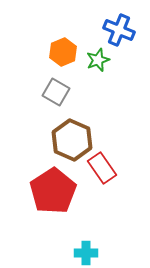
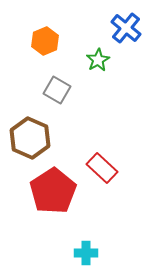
blue cross: moved 7 px right, 2 px up; rotated 16 degrees clockwise
orange hexagon: moved 18 px left, 11 px up
green star: rotated 10 degrees counterclockwise
gray square: moved 1 px right, 2 px up
brown hexagon: moved 42 px left, 2 px up
red rectangle: rotated 12 degrees counterclockwise
